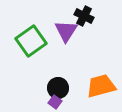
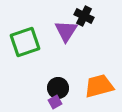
green square: moved 6 px left, 1 px down; rotated 16 degrees clockwise
orange trapezoid: moved 2 px left
purple square: rotated 24 degrees clockwise
